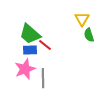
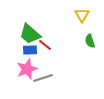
yellow triangle: moved 4 px up
green semicircle: moved 1 px right, 6 px down
pink star: moved 2 px right
gray line: rotated 72 degrees clockwise
